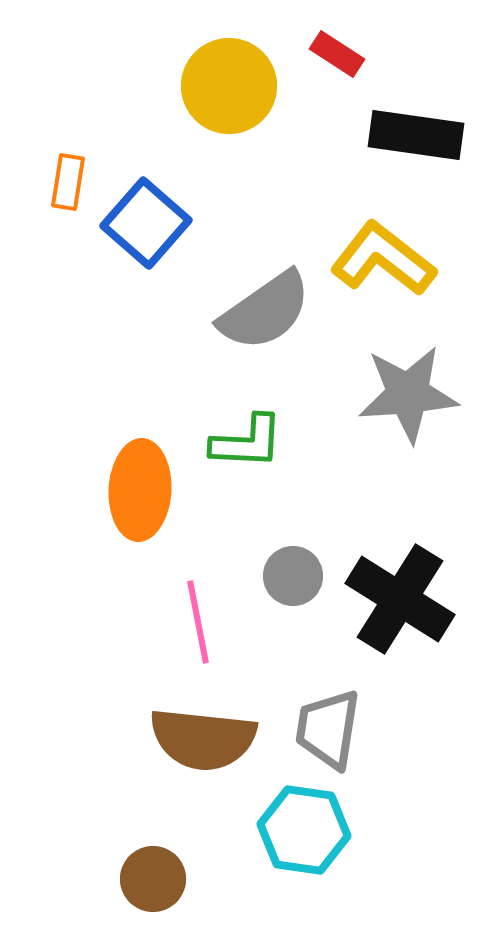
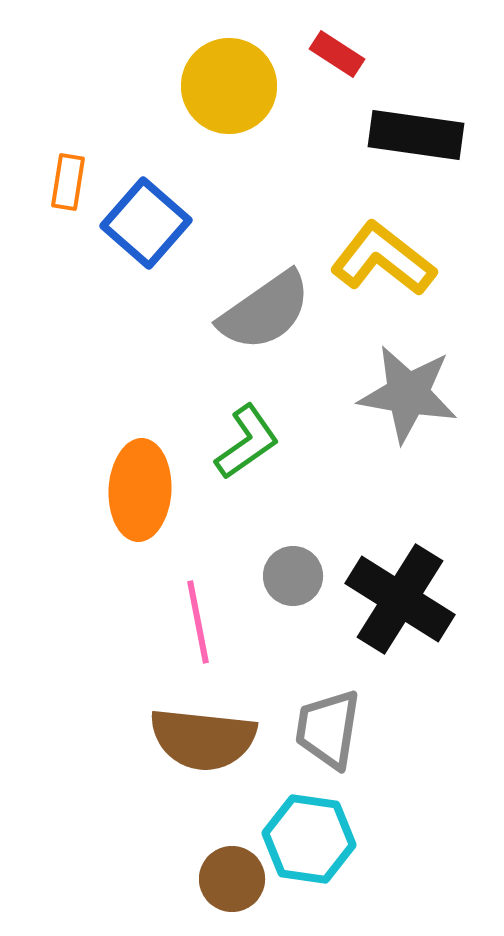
gray star: rotated 14 degrees clockwise
green L-shape: rotated 38 degrees counterclockwise
cyan hexagon: moved 5 px right, 9 px down
brown circle: moved 79 px right
